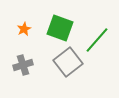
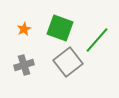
gray cross: moved 1 px right
